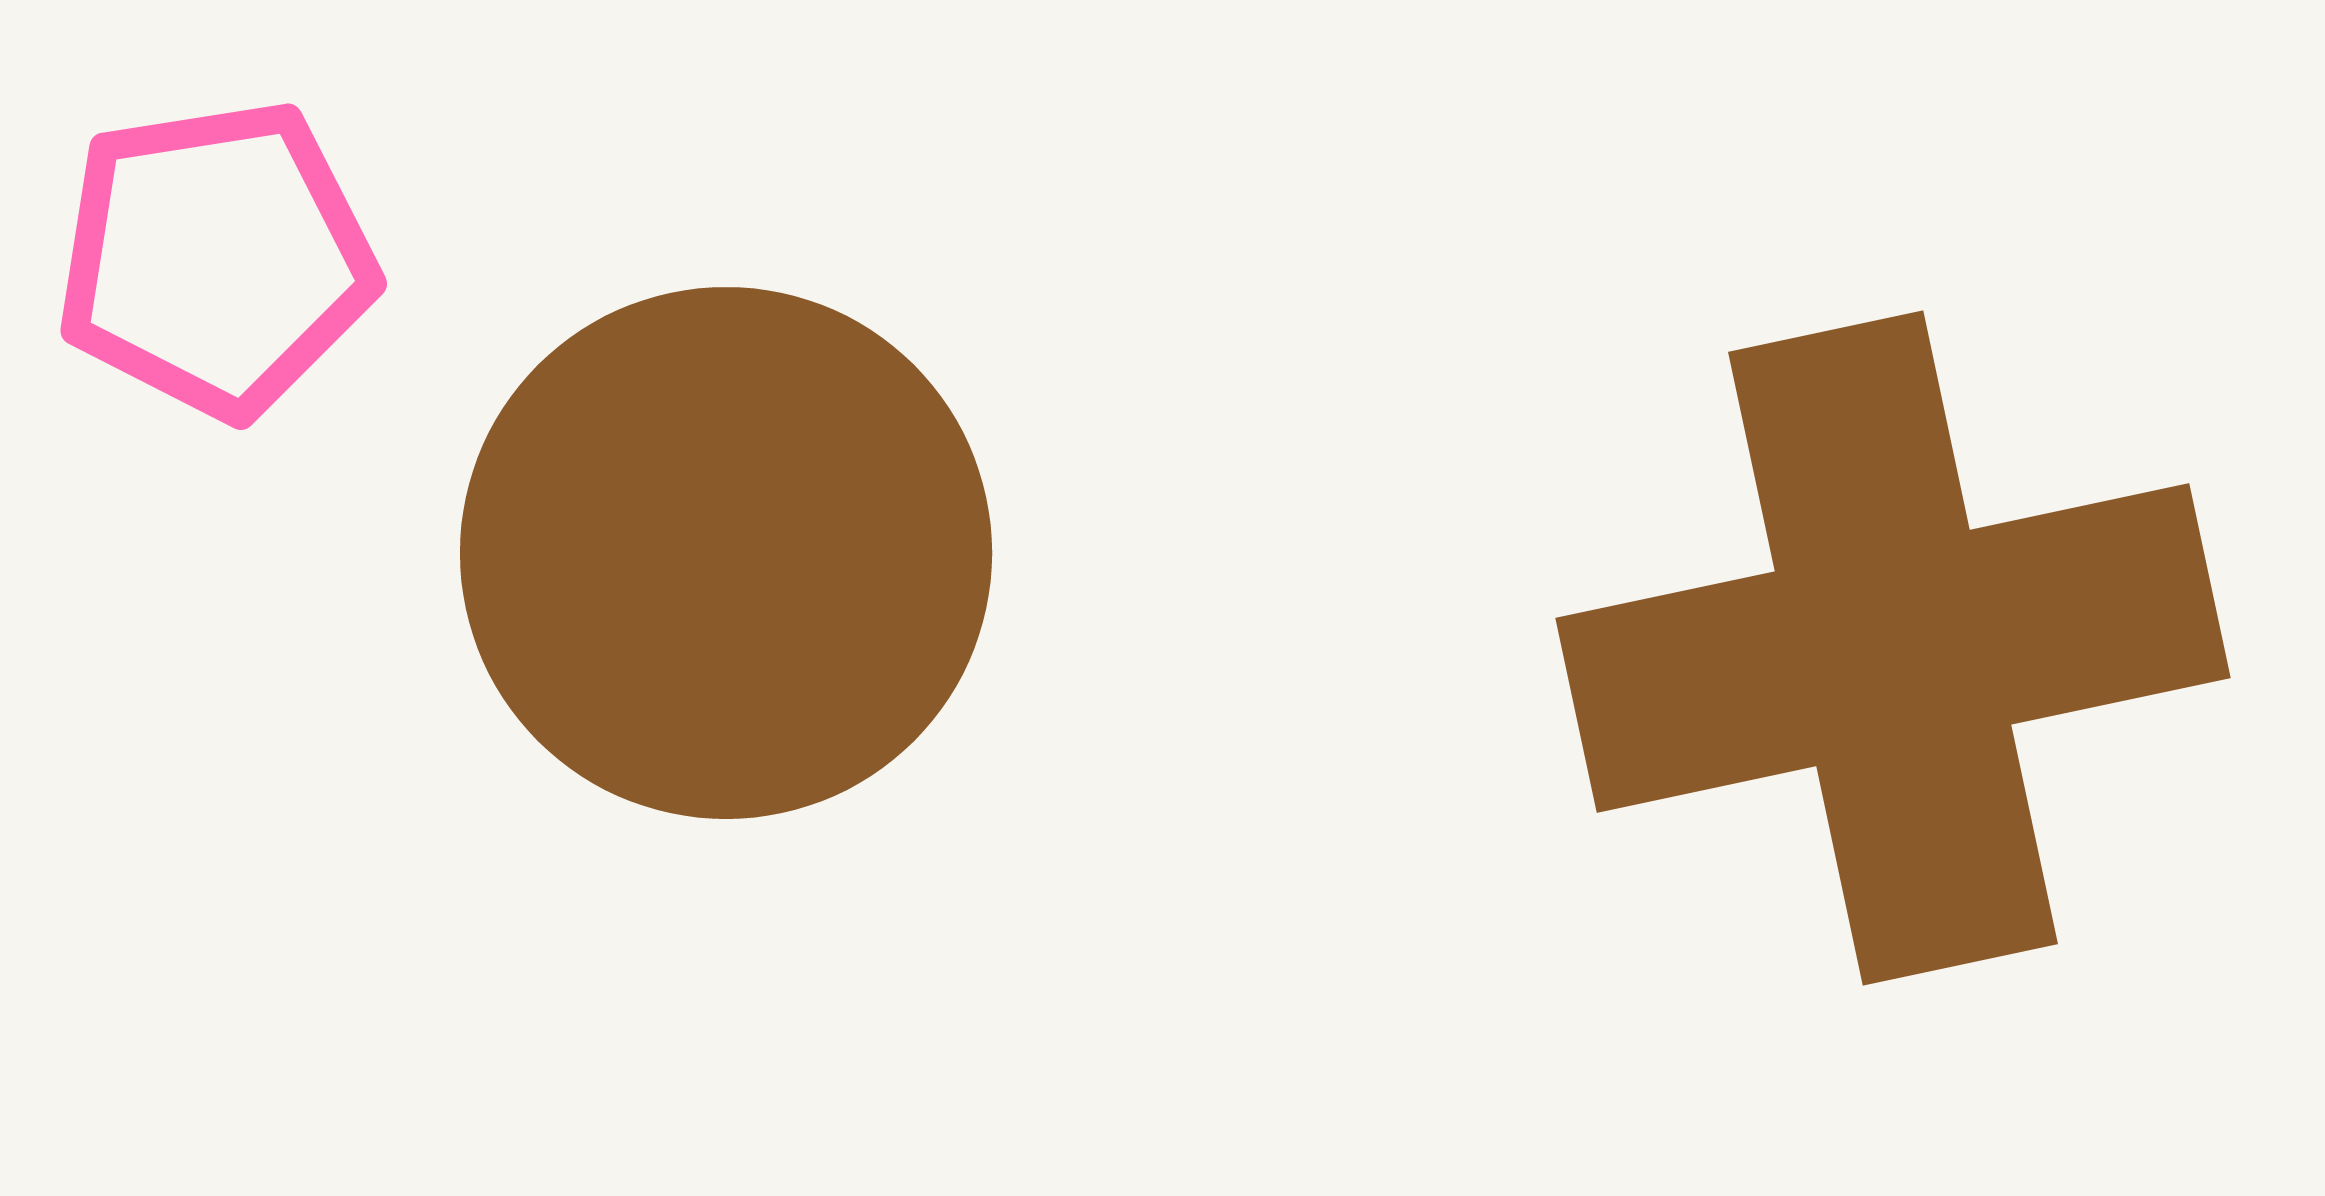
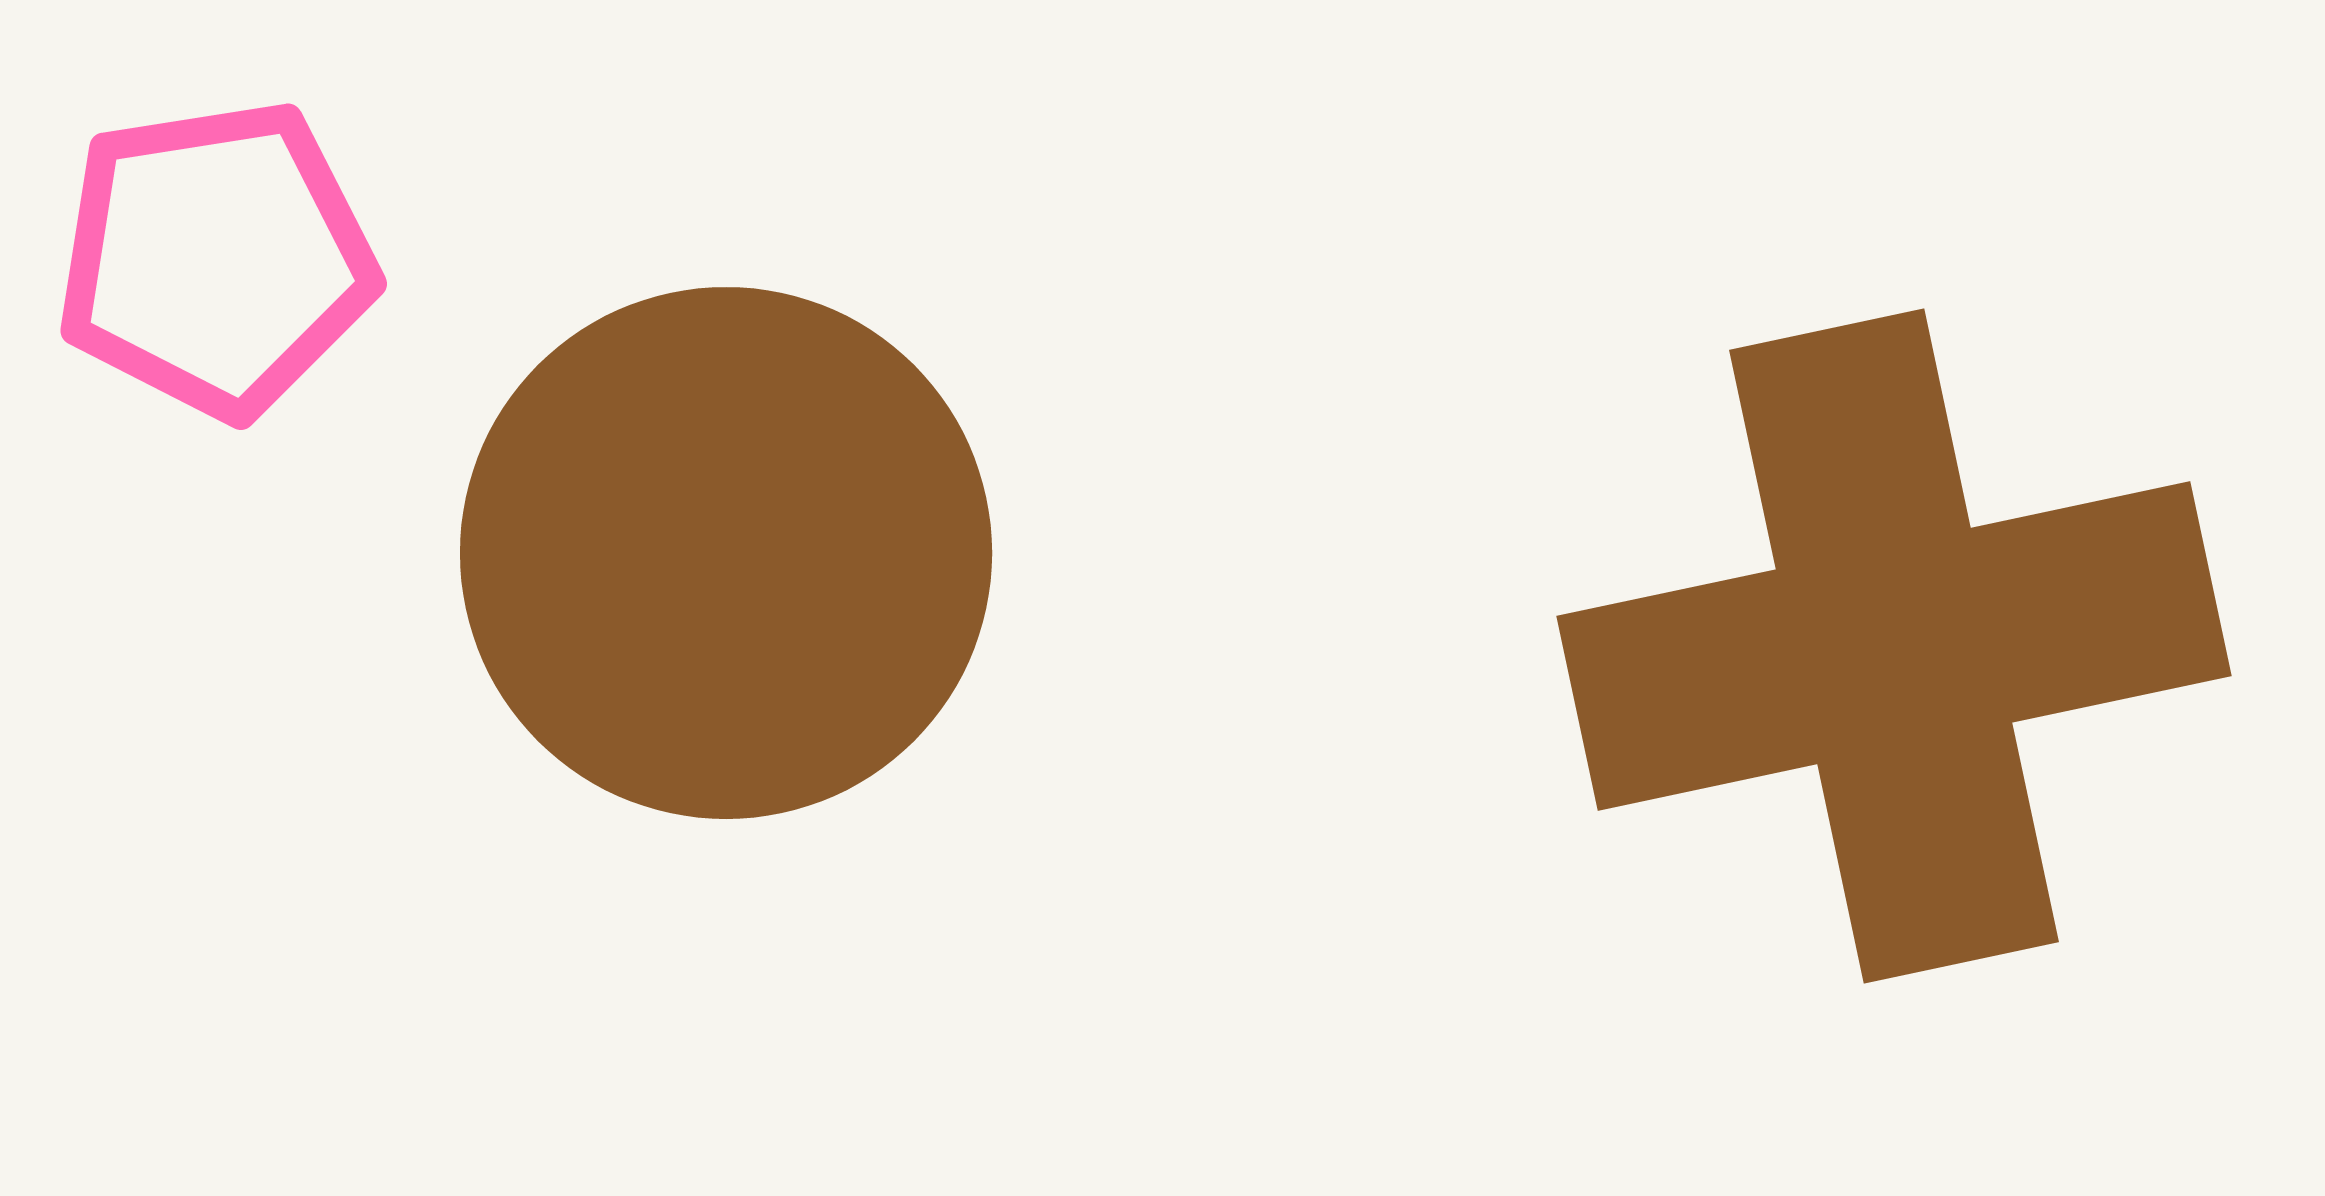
brown cross: moved 1 px right, 2 px up
